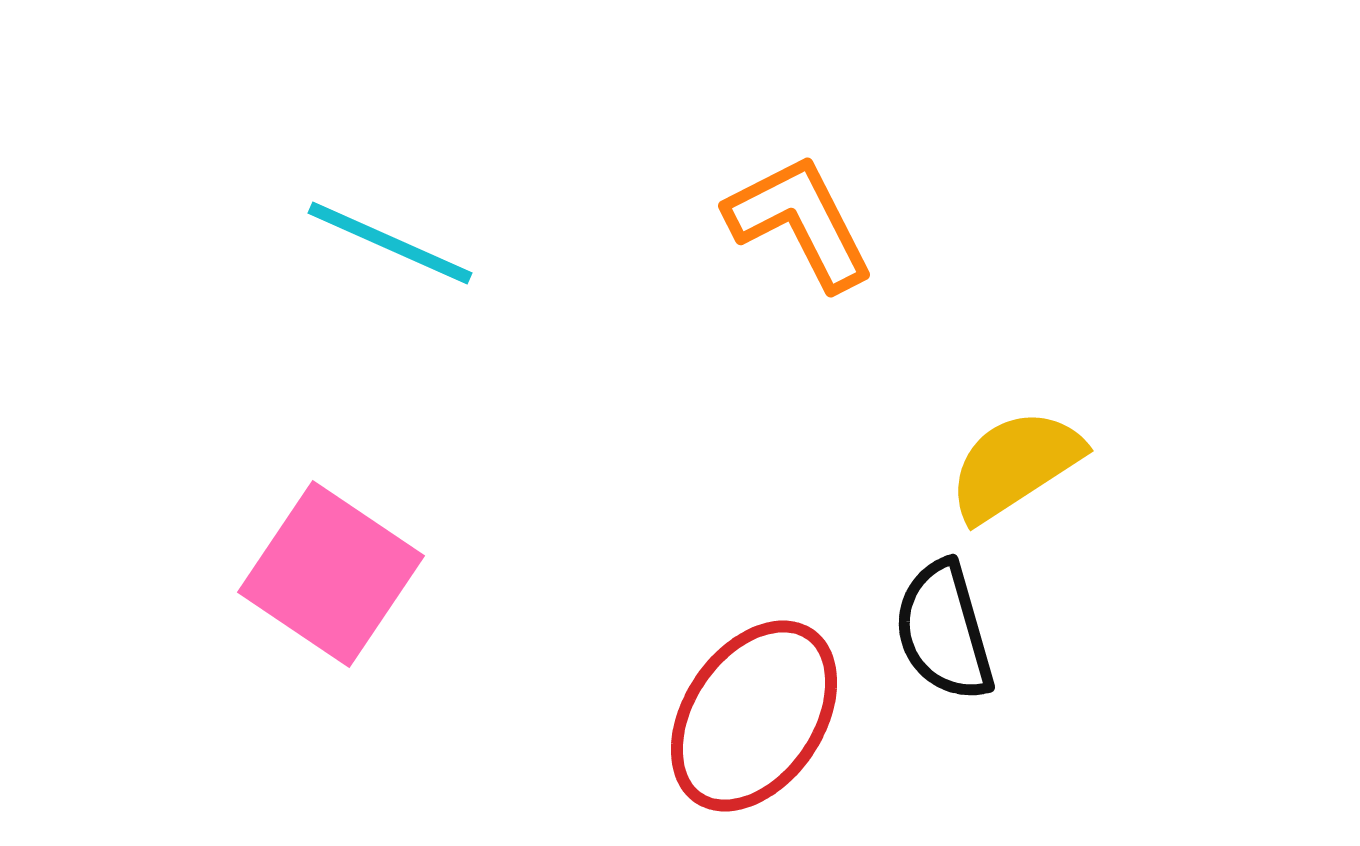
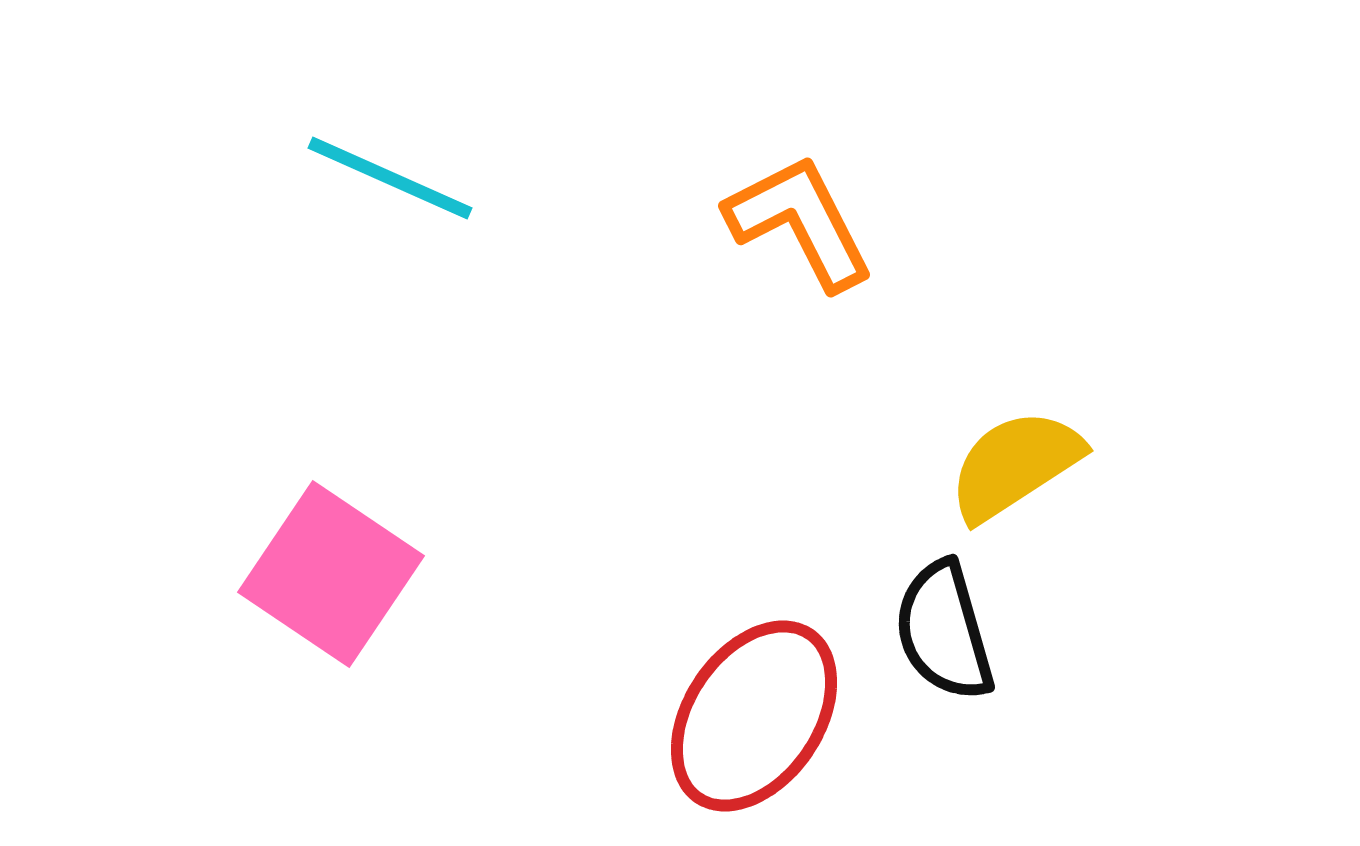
cyan line: moved 65 px up
